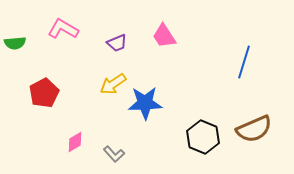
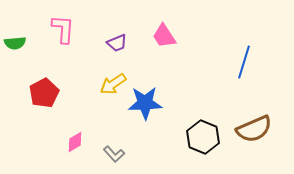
pink L-shape: rotated 64 degrees clockwise
